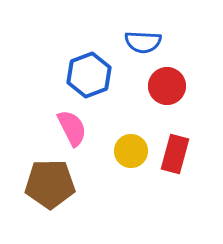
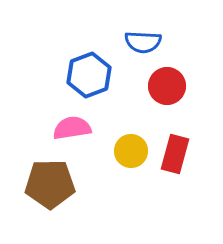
pink semicircle: rotated 72 degrees counterclockwise
